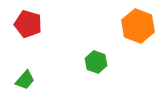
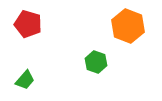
orange hexagon: moved 10 px left
